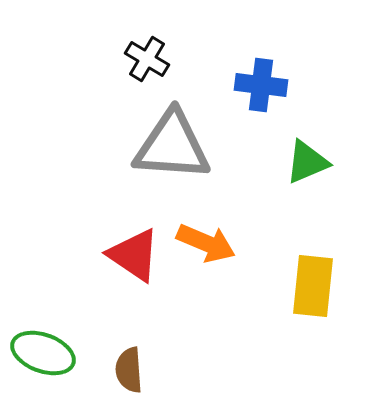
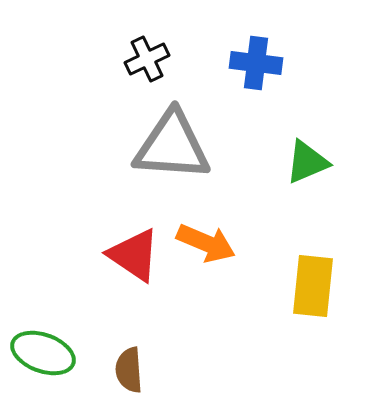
black cross: rotated 33 degrees clockwise
blue cross: moved 5 px left, 22 px up
